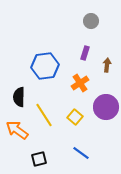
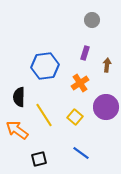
gray circle: moved 1 px right, 1 px up
